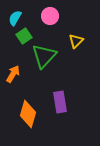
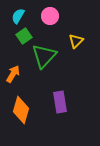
cyan semicircle: moved 3 px right, 2 px up
orange diamond: moved 7 px left, 4 px up
